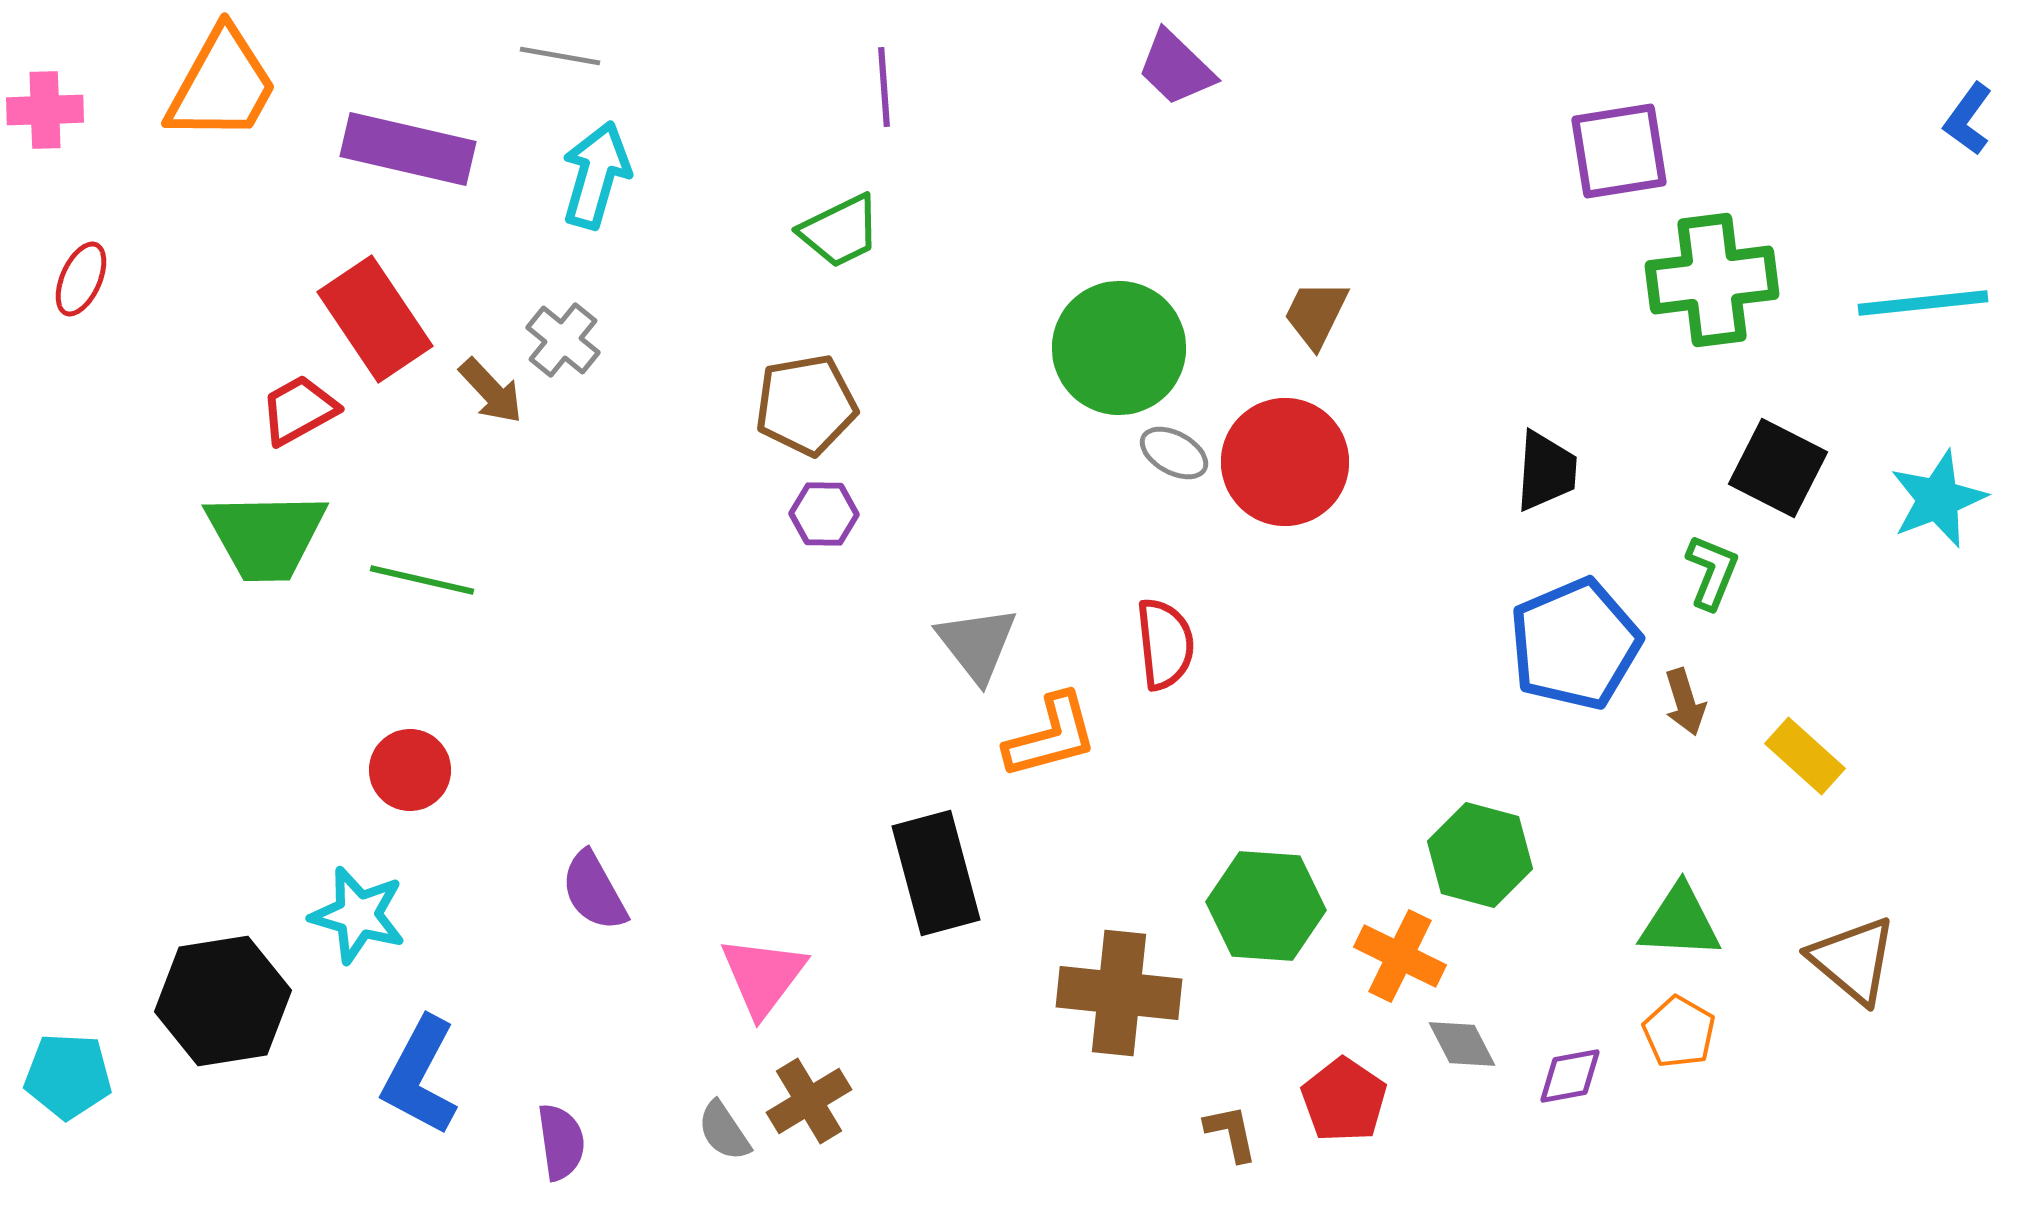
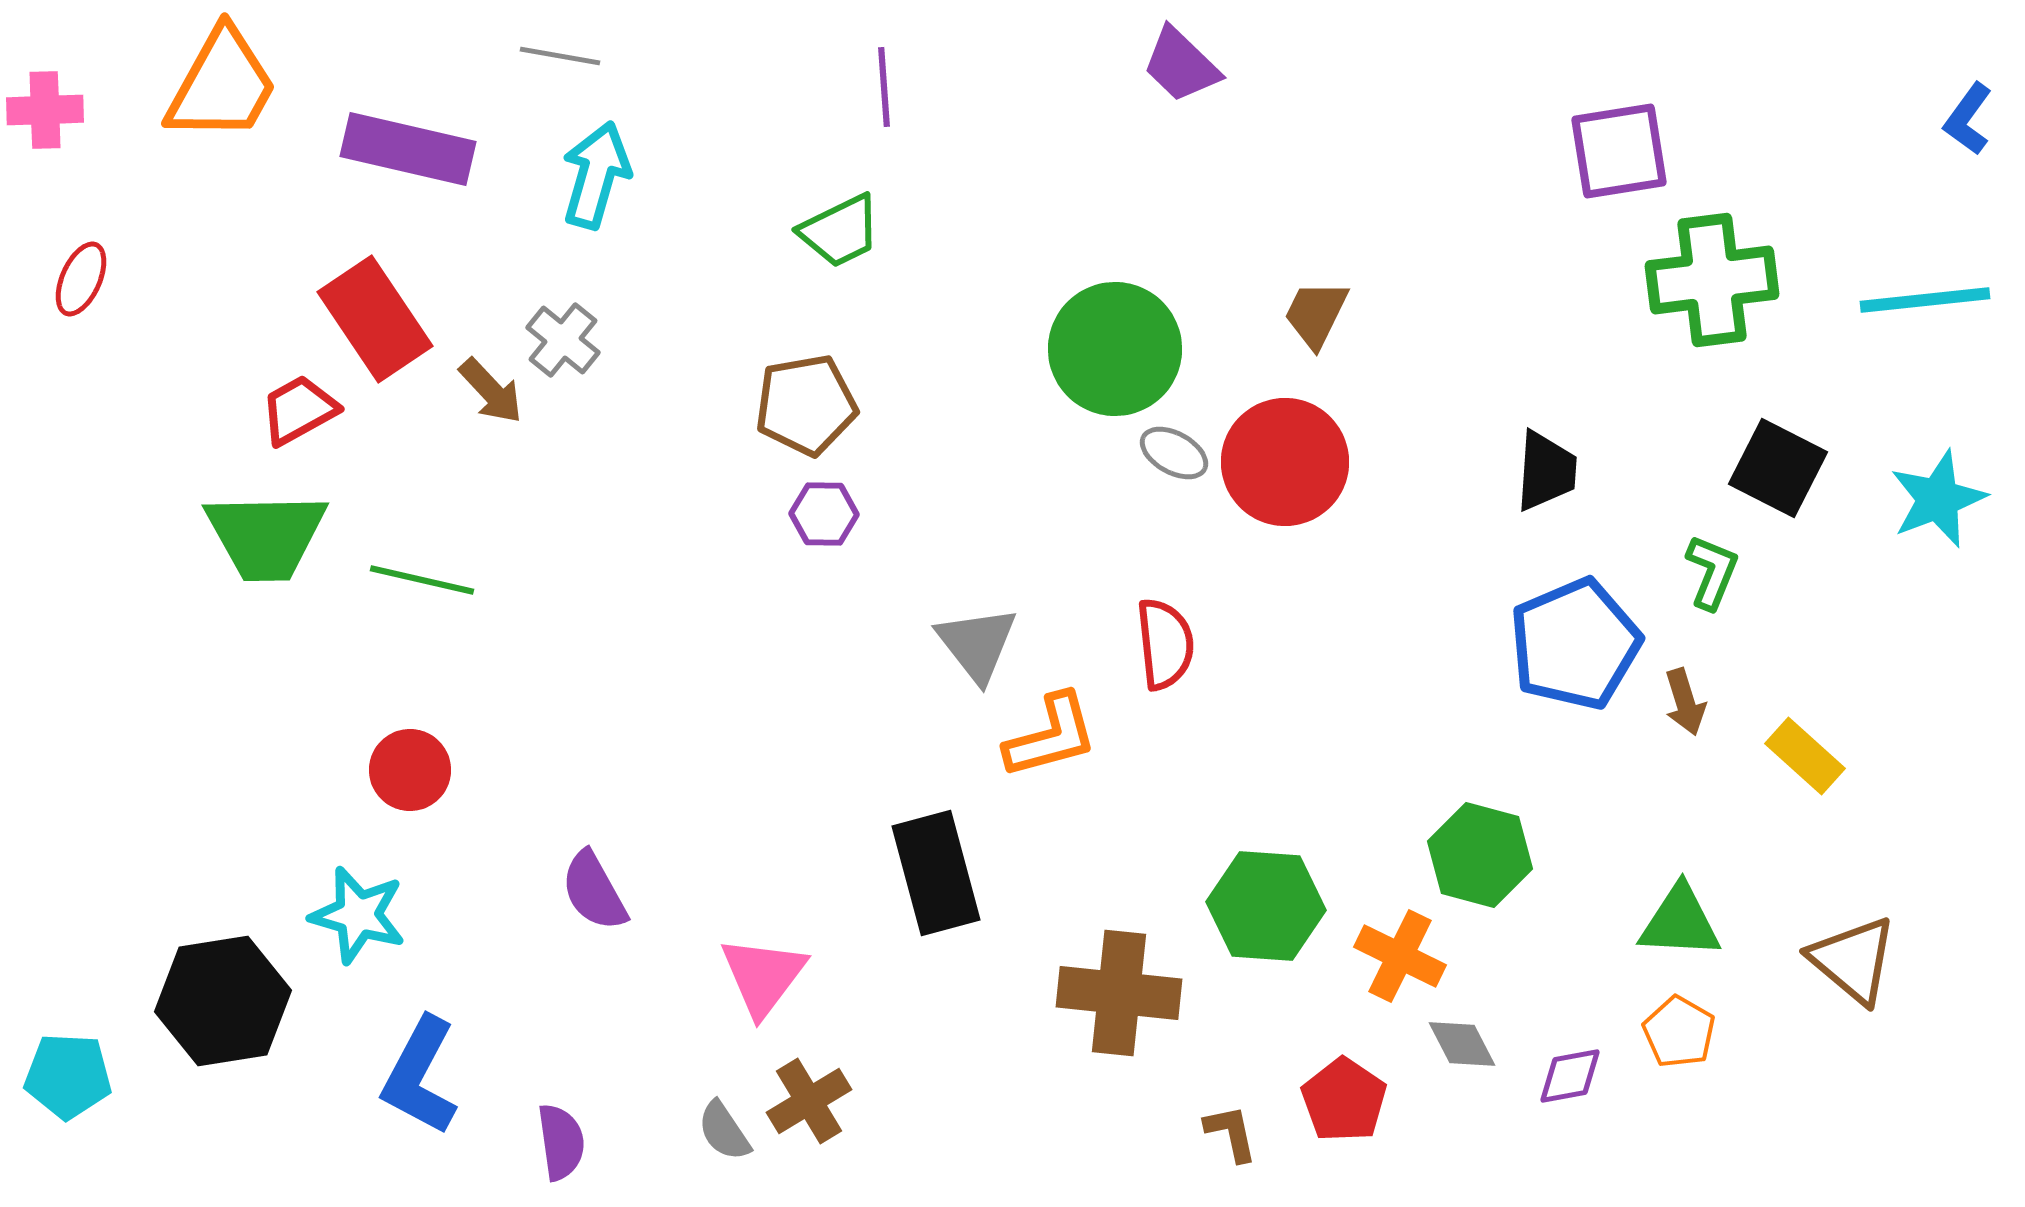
purple trapezoid at (1176, 68): moved 5 px right, 3 px up
cyan line at (1923, 303): moved 2 px right, 3 px up
green circle at (1119, 348): moved 4 px left, 1 px down
